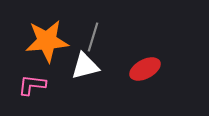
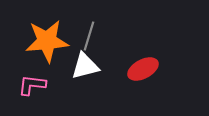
gray line: moved 4 px left, 1 px up
red ellipse: moved 2 px left
